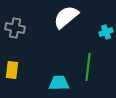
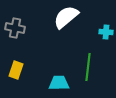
cyan cross: rotated 24 degrees clockwise
yellow rectangle: moved 4 px right; rotated 12 degrees clockwise
